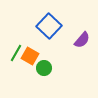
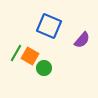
blue square: rotated 20 degrees counterclockwise
